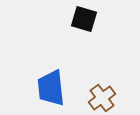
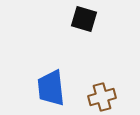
brown cross: moved 1 px up; rotated 20 degrees clockwise
